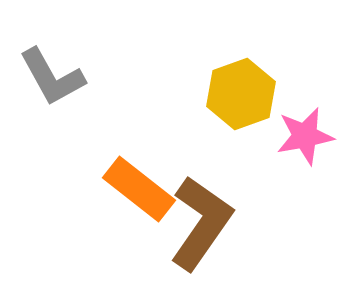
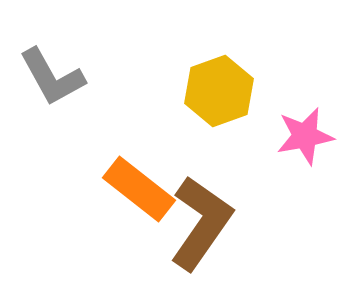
yellow hexagon: moved 22 px left, 3 px up
